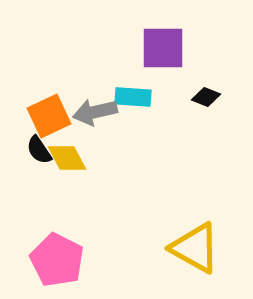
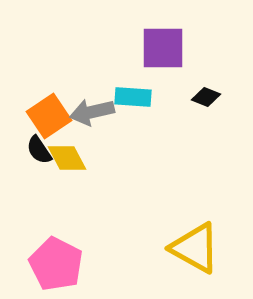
gray arrow: moved 3 px left
orange square: rotated 9 degrees counterclockwise
pink pentagon: moved 1 px left, 4 px down
